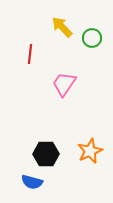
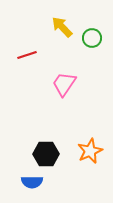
red line: moved 3 px left, 1 px down; rotated 66 degrees clockwise
blue semicircle: rotated 15 degrees counterclockwise
